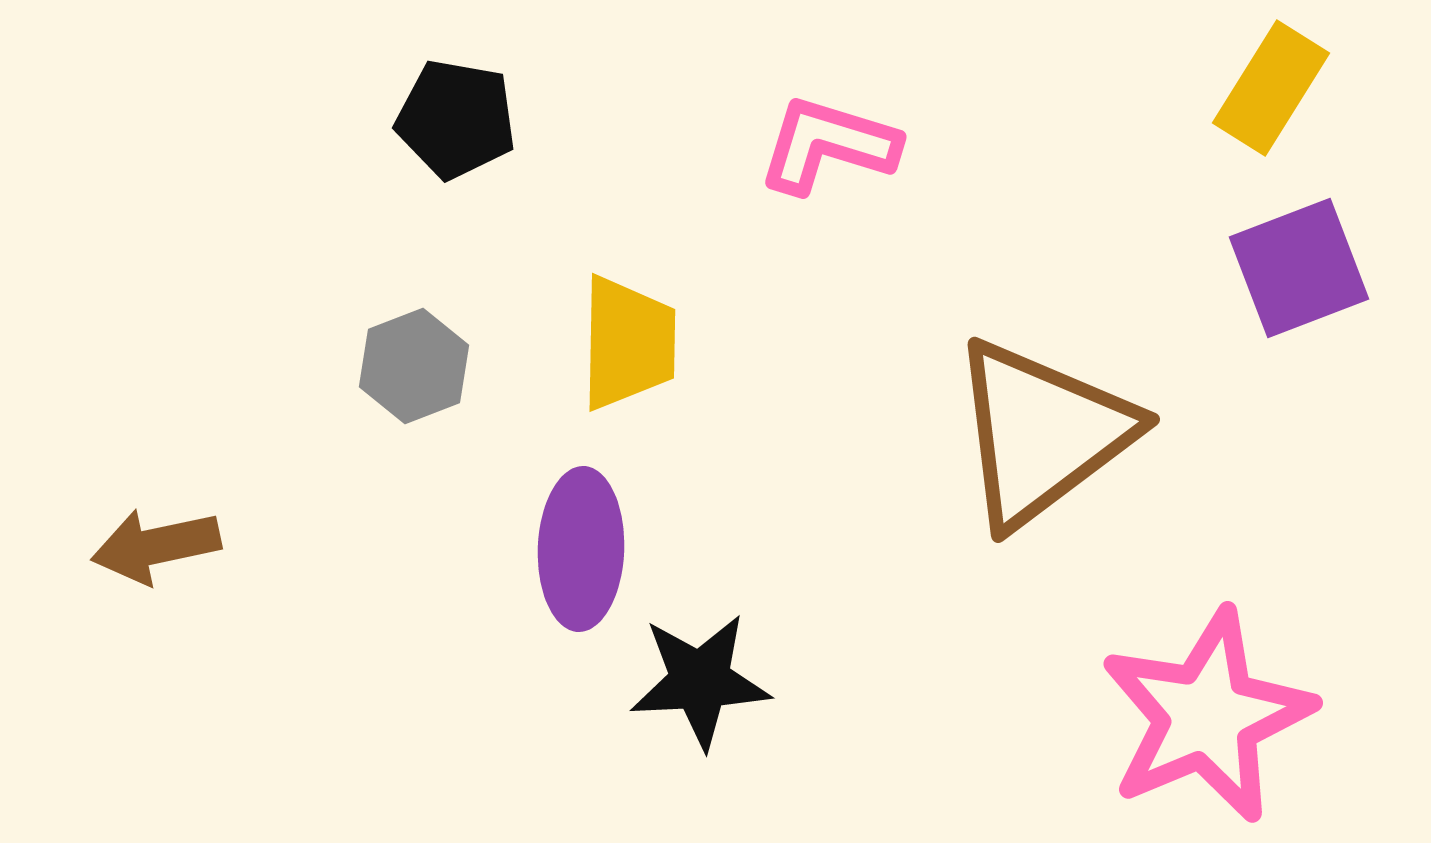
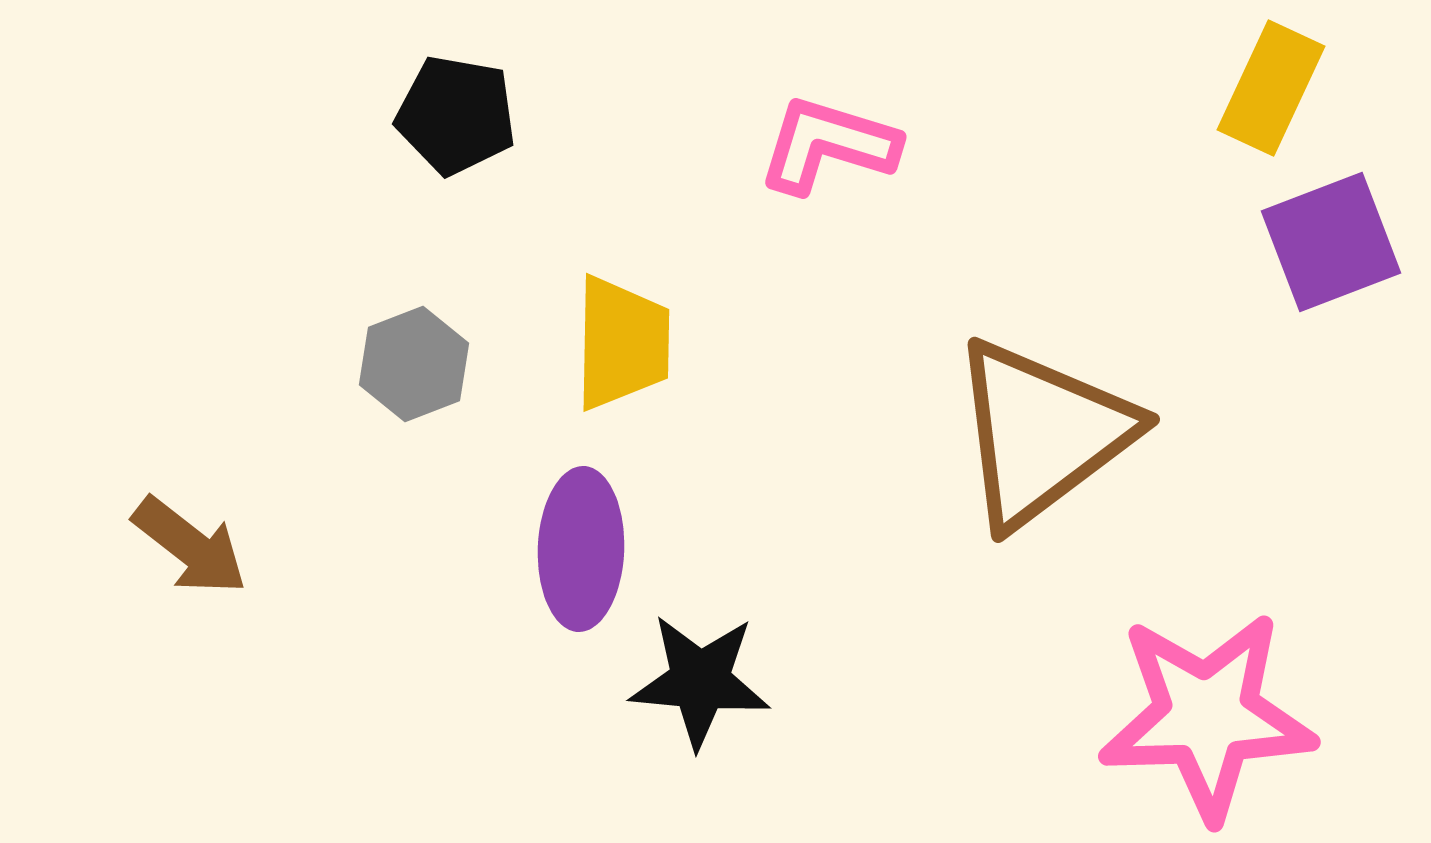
yellow rectangle: rotated 7 degrees counterclockwise
black pentagon: moved 4 px up
purple square: moved 32 px right, 26 px up
yellow trapezoid: moved 6 px left
gray hexagon: moved 2 px up
brown arrow: moved 34 px right; rotated 130 degrees counterclockwise
black star: rotated 8 degrees clockwise
pink star: rotated 21 degrees clockwise
